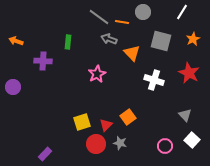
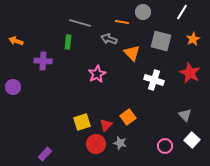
gray line: moved 19 px left, 6 px down; rotated 20 degrees counterclockwise
red star: moved 1 px right
